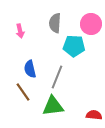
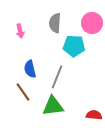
pink circle: moved 1 px right, 1 px up
